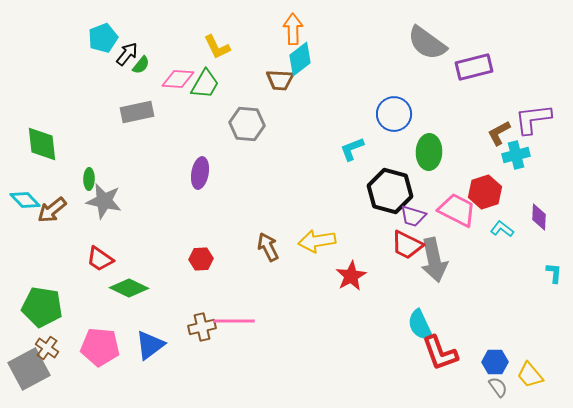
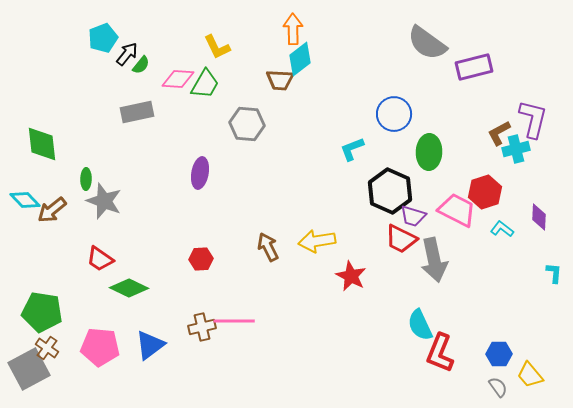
purple L-shape at (533, 119): rotated 111 degrees clockwise
cyan cross at (516, 155): moved 6 px up
green ellipse at (89, 179): moved 3 px left
black hexagon at (390, 191): rotated 9 degrees clockwise
gray star at (104, 201): rotated 9 degrees clockwise
red trapezoid at (407, 245): moved 6 px left, 6 px up
red star at (351, 276): rotated 16 degrees counterclockwise
green pentagon at (42, 307): moved 5 px down
red L-shape at (440, 353): rotated 42 degrees clockwise
blue hexagon at (495, 362): moved 4 px right, 8 px up
